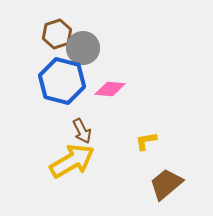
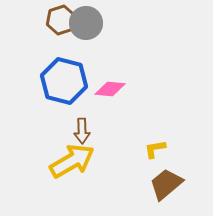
brown hexagon: moved 4 px right, 14 px up
gray circle: moved 3 px right, 25 px up
blue hexagon: moved 2 px right
brown arrow: rotated 25 degrees clockwise
yellow L-shape: moved 9 px right, 8 px down
